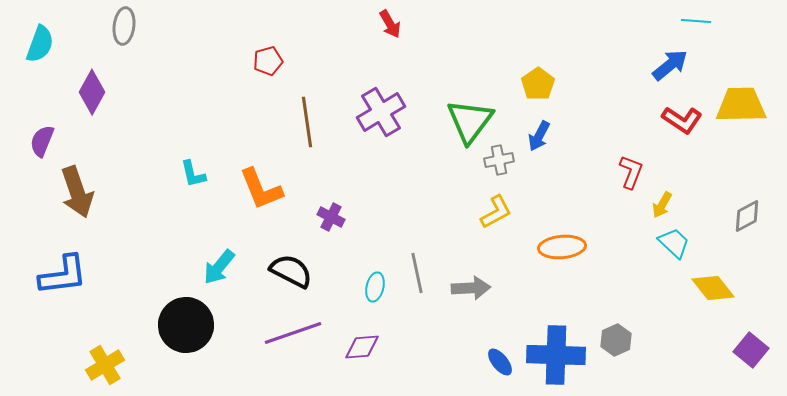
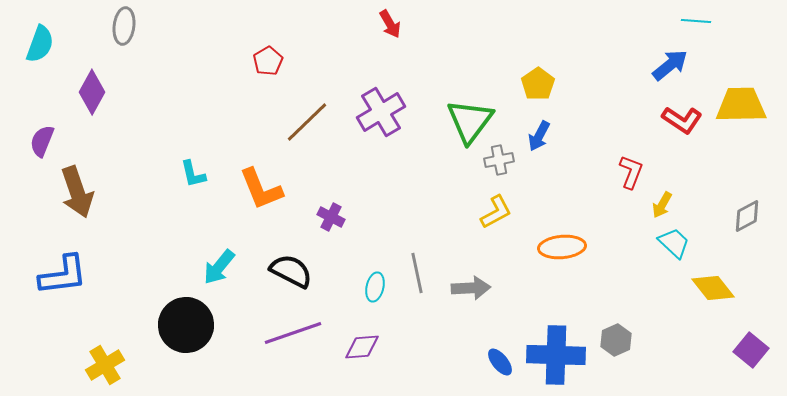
red pentagon at (268, 61): rotated 16 degrees counterclockwise
brown line at (307, 122): rotated 54 degrees clockwise
